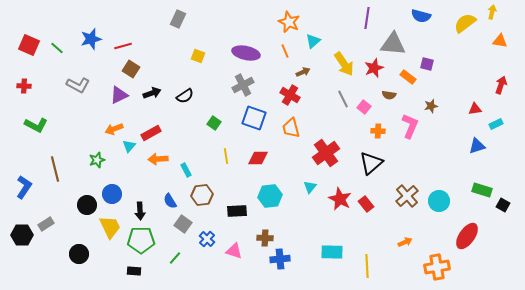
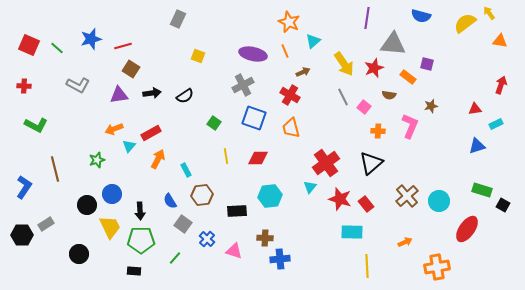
yellow arrow at (492, 12): moved 3 px left, 1 px down; rotated 48 degrees counterclockwise
purple ellipse at (246, 53): moved 7 px right, 1 px down
black arrow at (152, 93): rotated 12 degrees clockwise
purple triangle at (119, 95): rotated 18 degrees clockwise
gray line at (343, 99): moved 2 px up
red cross at (326, 153): moved 10 px down
orange arrow at (158, 159): rotated 120 degrees clockwise
red star at (340, 199): rotated 10 degrees counterclockwise
red ellipse at (467, 236): moved 7 px up
cyan rectangle at (332, 252): moved 20 px right, 20 px up
